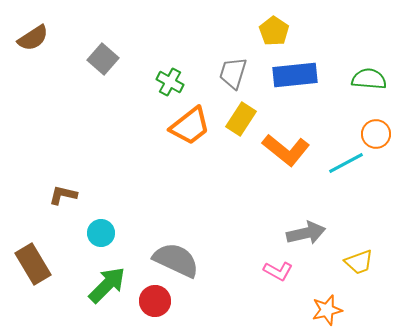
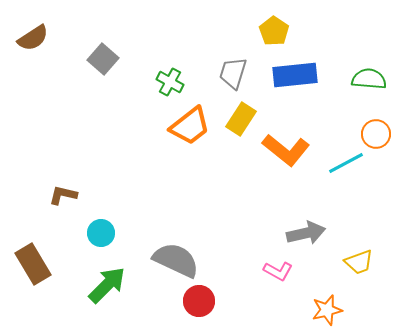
red circle: moved 44 px right
